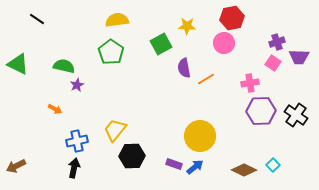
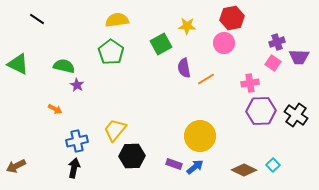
purple star: rotated 16 degrees counterclockwise
